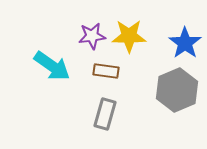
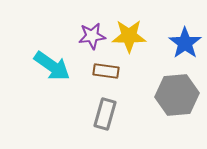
gray hexagon: moved 5 px down; rotated 18 degrees clockwise
